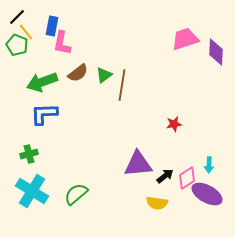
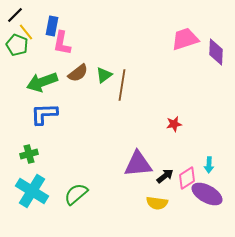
black line: moved 2 px left, 2 px up
